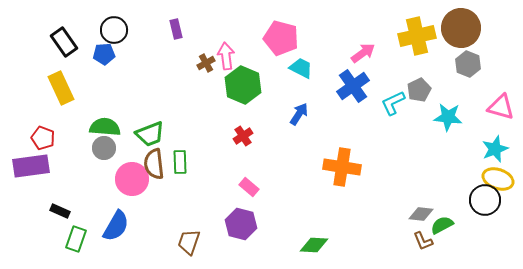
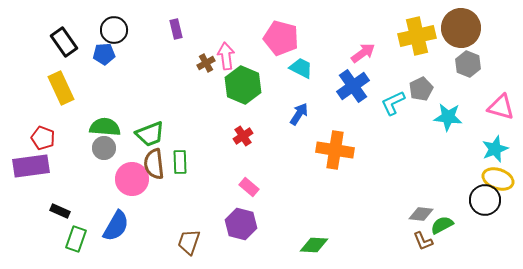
gray pentagon at (419, 90): moved 2 px right, 1 px up
orange cross at (342, 167): moved 7 px left, 17 px up
